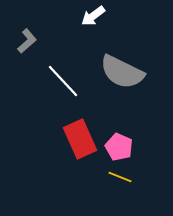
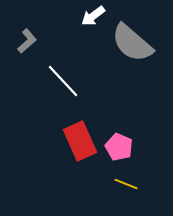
gray semicircle: moved 10 px right, 29 px up; rotated 15 degrees clockwise
red rectangle: moved 2 px down
yellow line: moved 6 px right, 7 px down
